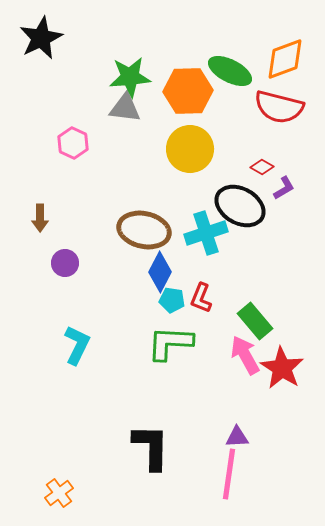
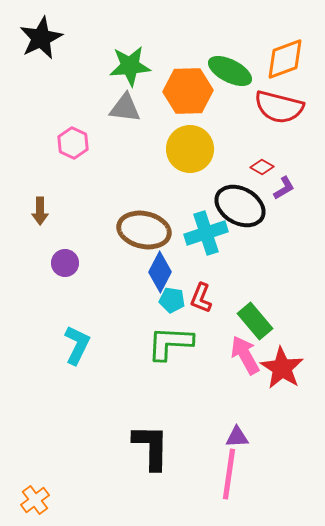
green star: moved 11 px up
brown arrow: moved 7 px up
orange cross: moved 24 px left, 7 px down
